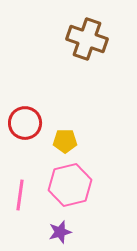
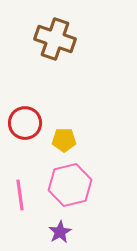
brown cross: moved 32 px left
yellow pentagon: moved 1 px left, 1 px up
pink line: rotated 16 degrees counterclockwise
purple star: rotated 15 degrees counterclockwise
